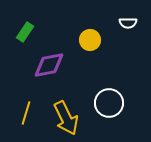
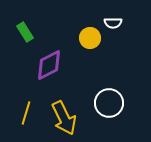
white semicircle: moved 15 px left
green rectangle: rotated 66 degrees counterclockwise
yellow circle: moved 2 px up
purple diamond: rotated 16 degrees counterclockwise
yellow arrow: moved 2 px left
